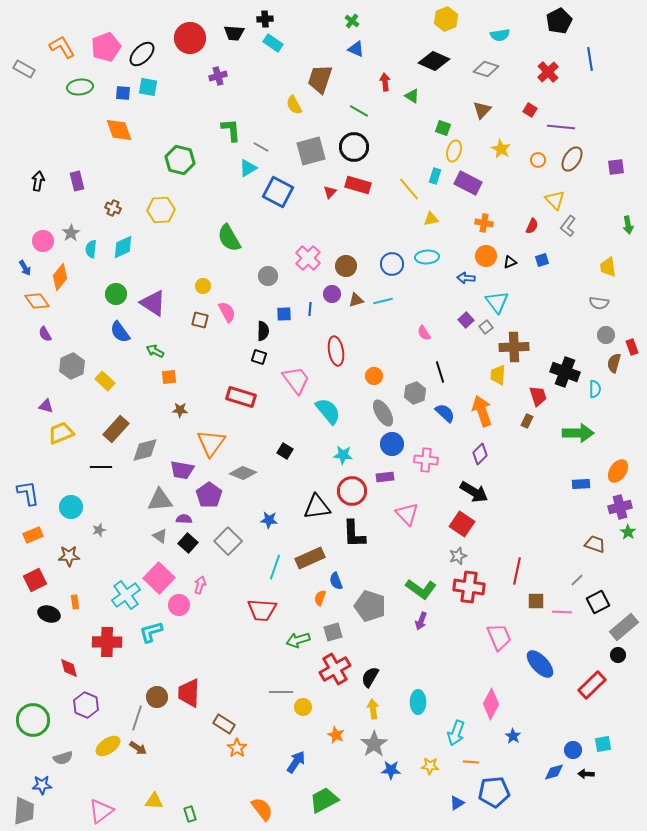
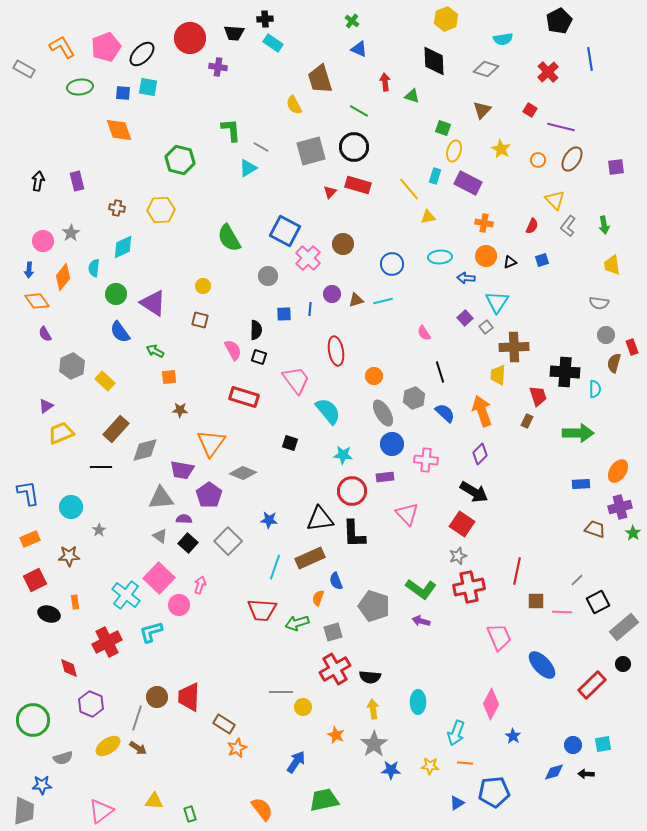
cyan semicircle at (500, 35): moved 3 px right, 4 px down
blue triangle at (356, 49): moved 3 px right
black diamond at (434, 61): rotated 64 degrees clockwise
purple cross at (218, 76): moved 9 px up; rotated 24 degrees clockwise
brown trapezoid at (320, 79): rotated 36 degrees counterclockwise
green triangle at (412, 96): rotated 14 degrees counterclockwise
purple line at (561, 127): rotated 8 degrees clockwise
blue square at (278, 192): moved 7 px right, 39 px down
brown cross at (113, 208): moved 4 px right; rotated 14 degrees counterclockwise
yellow triangle at (431, 219): moved 3 px left, 2 px up
green arrow at (628, 225): moved 24 px left
cyan semicircle at (91, 249): moved 3 px right, 19 px down
cyan ellipse at (427, 257): moved 13 px right
brown circle at (346, 266): moved 3 px left, 22 px up
yellow trapezoid at (608, 267): moved 4 px right, 2 px up
blue arrow at (25, 268): moved 4 px right, 2 px down; rotated 35 degrees clockwise
orange diamond at (60, 277): moved 3 px right
cyan triangle at (497, 302): rotated 10 degrees clockwise
pink semicircle at (227, 312): moved 6 px right, 38 px down
purple square at (466, 320): moved 1 px left, 2 px up
black semicircle at (263, 331): moved 7 px left, 1 px up
black cross at (565, 372): rotated 16 degrees counterclockwise
gray hexagon at (415, 393): moved 1 px left, 5 px down
red rectangle at (241, 397): moved 3 px right
purple triangle at (46, 406): rotated 49 degrees counterclockwise
black square at (285, 451): moved 5 px right, 8 px up; rotated 14 degrees counterclockwise
gray triangle at (160, 500): moved 1 px right, 2 px up
black triangle at (317, 507): moved 3 px right, 12 px down
gray star at (99, 530): rotated 16 degrees counterclockwise
green star at (628, 532): moved 5 px right, 1 px down
orange rectangle at (33, 535): moved 3 px left, 4 px down
brown trapezoid at (595, 544): moved 15 px up
red cross at (469, 587): rotated 20 degrees counterclockwise
cyan cross at (126, 595): rotated 16 degrees counterclockwise
orange semicircle at (320, 598): moved 2 px left
gray pentagon at (370, 606): moved 4 px right
purple arrow at (421, 621): rotated 84 degrees clockwise
green arrow at (298, 640): moved 1 px left, 17 px up
red cross at (107, 642): rotated 28 degrees counterclockwise
black circle at (618, 655): moved 5 px right, 9 px down
blue ellipse at (540, 664): moved 2 px right, 1 px down
black semicircle at (370, 677): rotated 115 degrees counterclockwise
red trapezoid at (189, 693): moved 4 px down
purple hexagon at (86, 705): moved 5 px right, 1 px up
orange star at (237, 748): rotated 12 degrees clockwise
blue circle at (573, 750): moved 5 px up
orange line at (471, 762): moved 6 px left, 1 px down
green trapezoid at (324, 800): rotated 16 degrees clockwise
